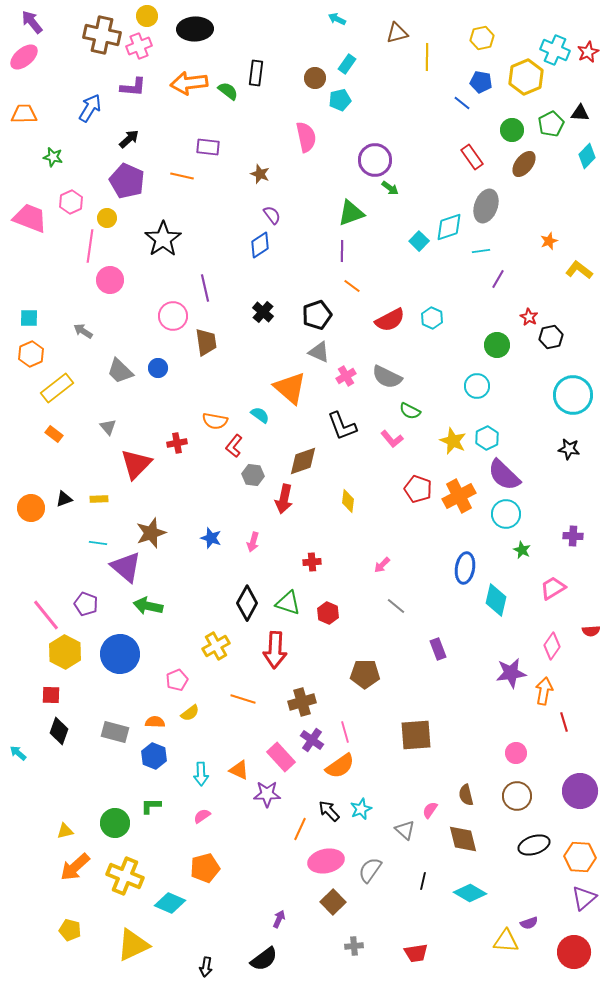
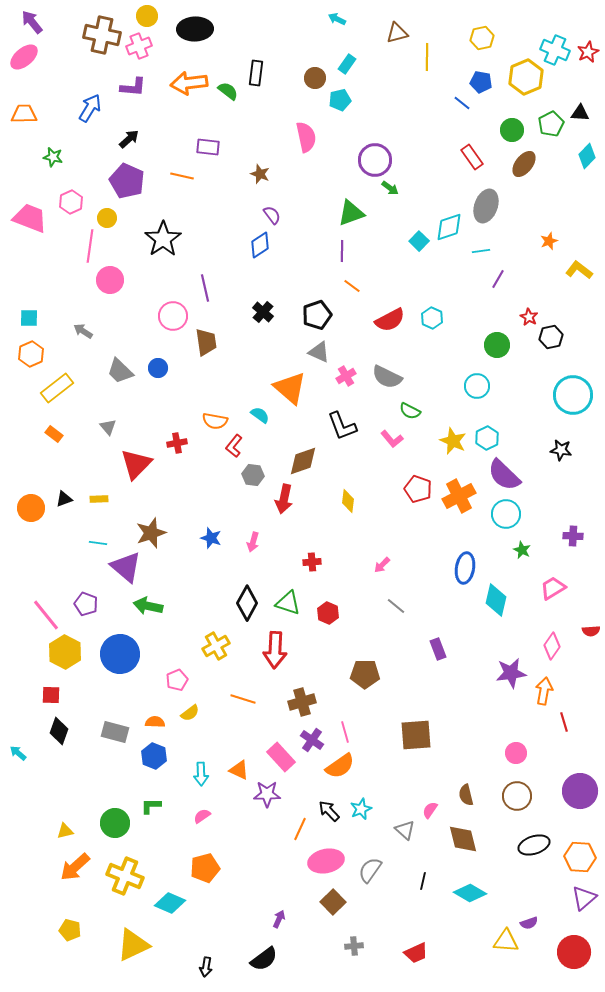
black star at (569, 449): moved 8 px left, 1 px down
red trapezoid at (416, 953): rotated 15 degrees counterclockwise
